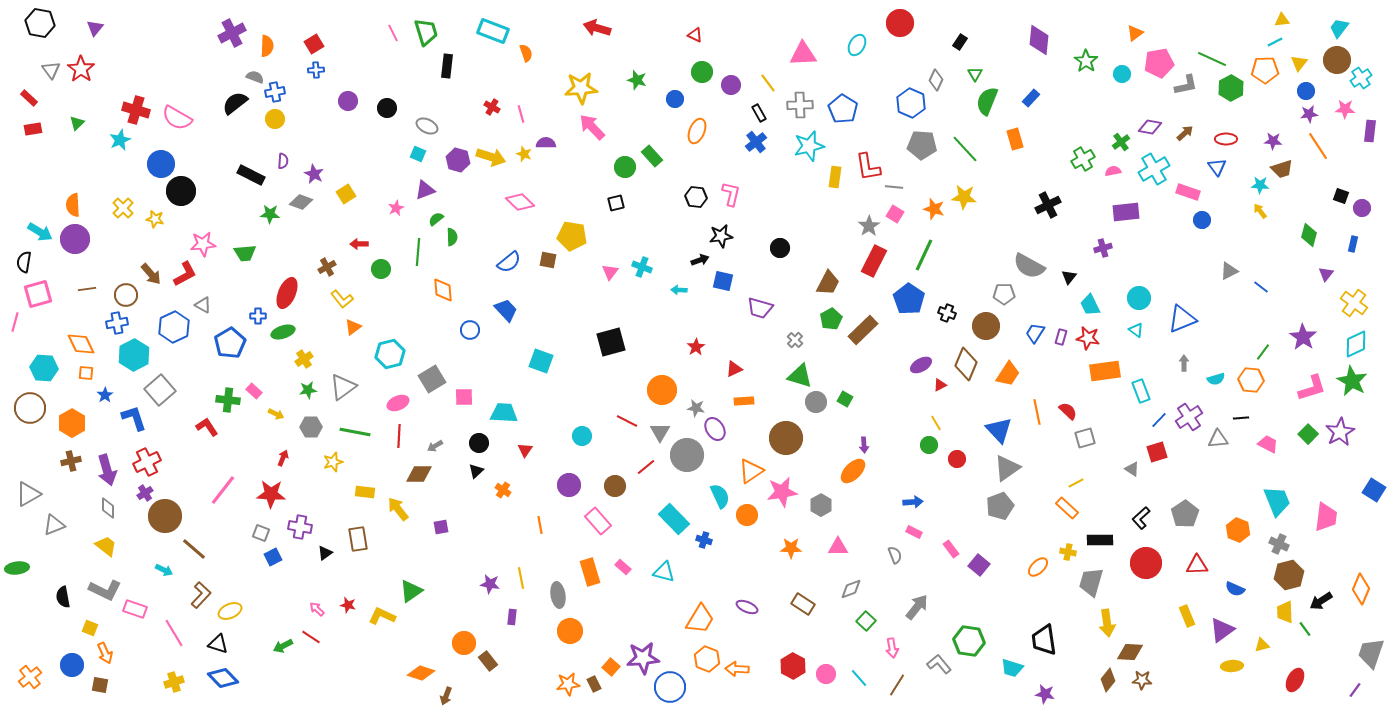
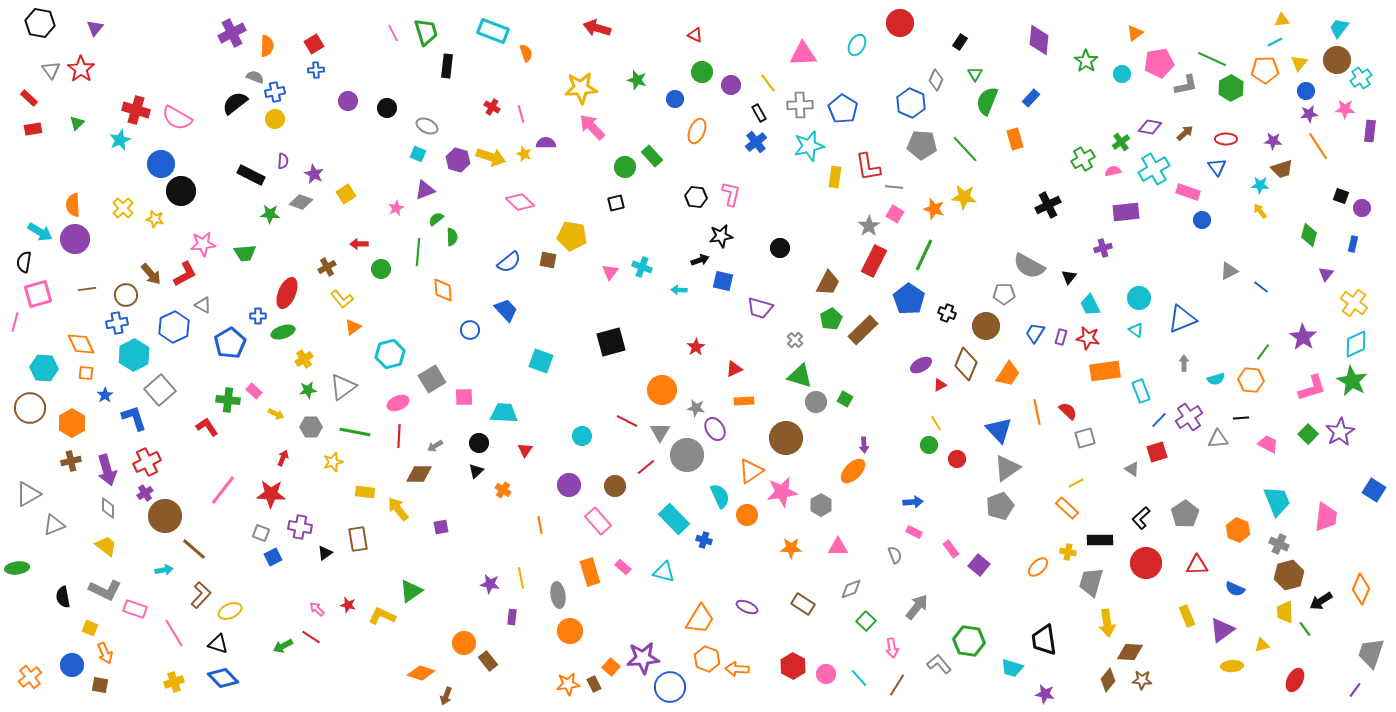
cyan arrow at (164, 570): rotated 36 degrees counterclockwise
